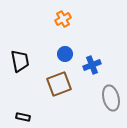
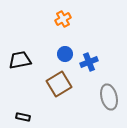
black trapezoid: moved 1 px up; rotated 90 degrees counterclockwise
blue cross: moved 3 px left, 3 px up
brown square: rotated 10 degrees counterclockwise
gray ellipse: moved 2 px left, 1 px up
